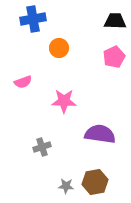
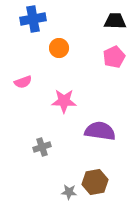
purple semicircle: moved 3 px up
gray star: moved 3 px right, 6 px down
